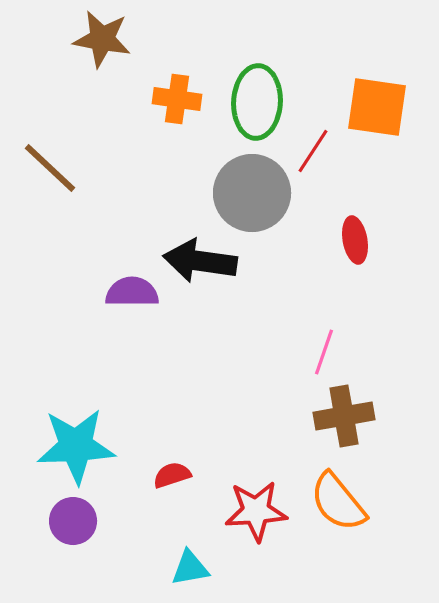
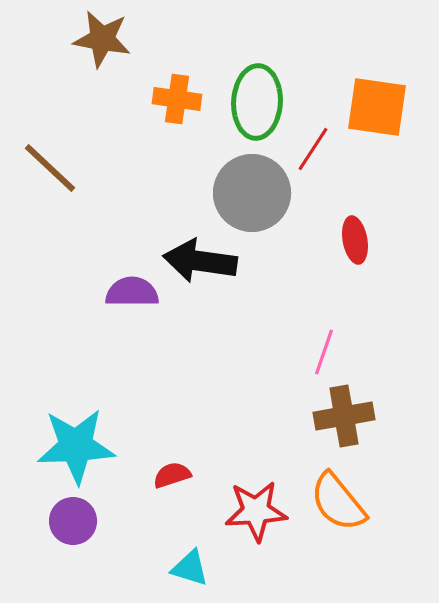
red line: moved 2 px up
cyan triangle: rotated 27 degrees clockwise
